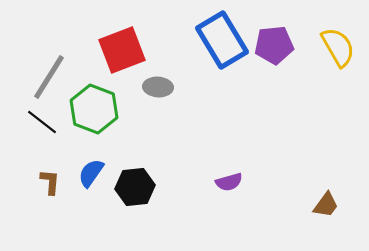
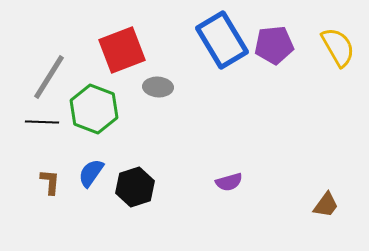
black line: rotated 36 degrees counterclockwise
black hexagon: rotated 12 degrees counterclockwise
